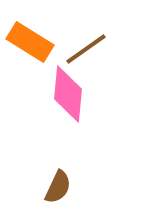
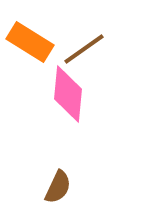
brown line: moved 2 px left
